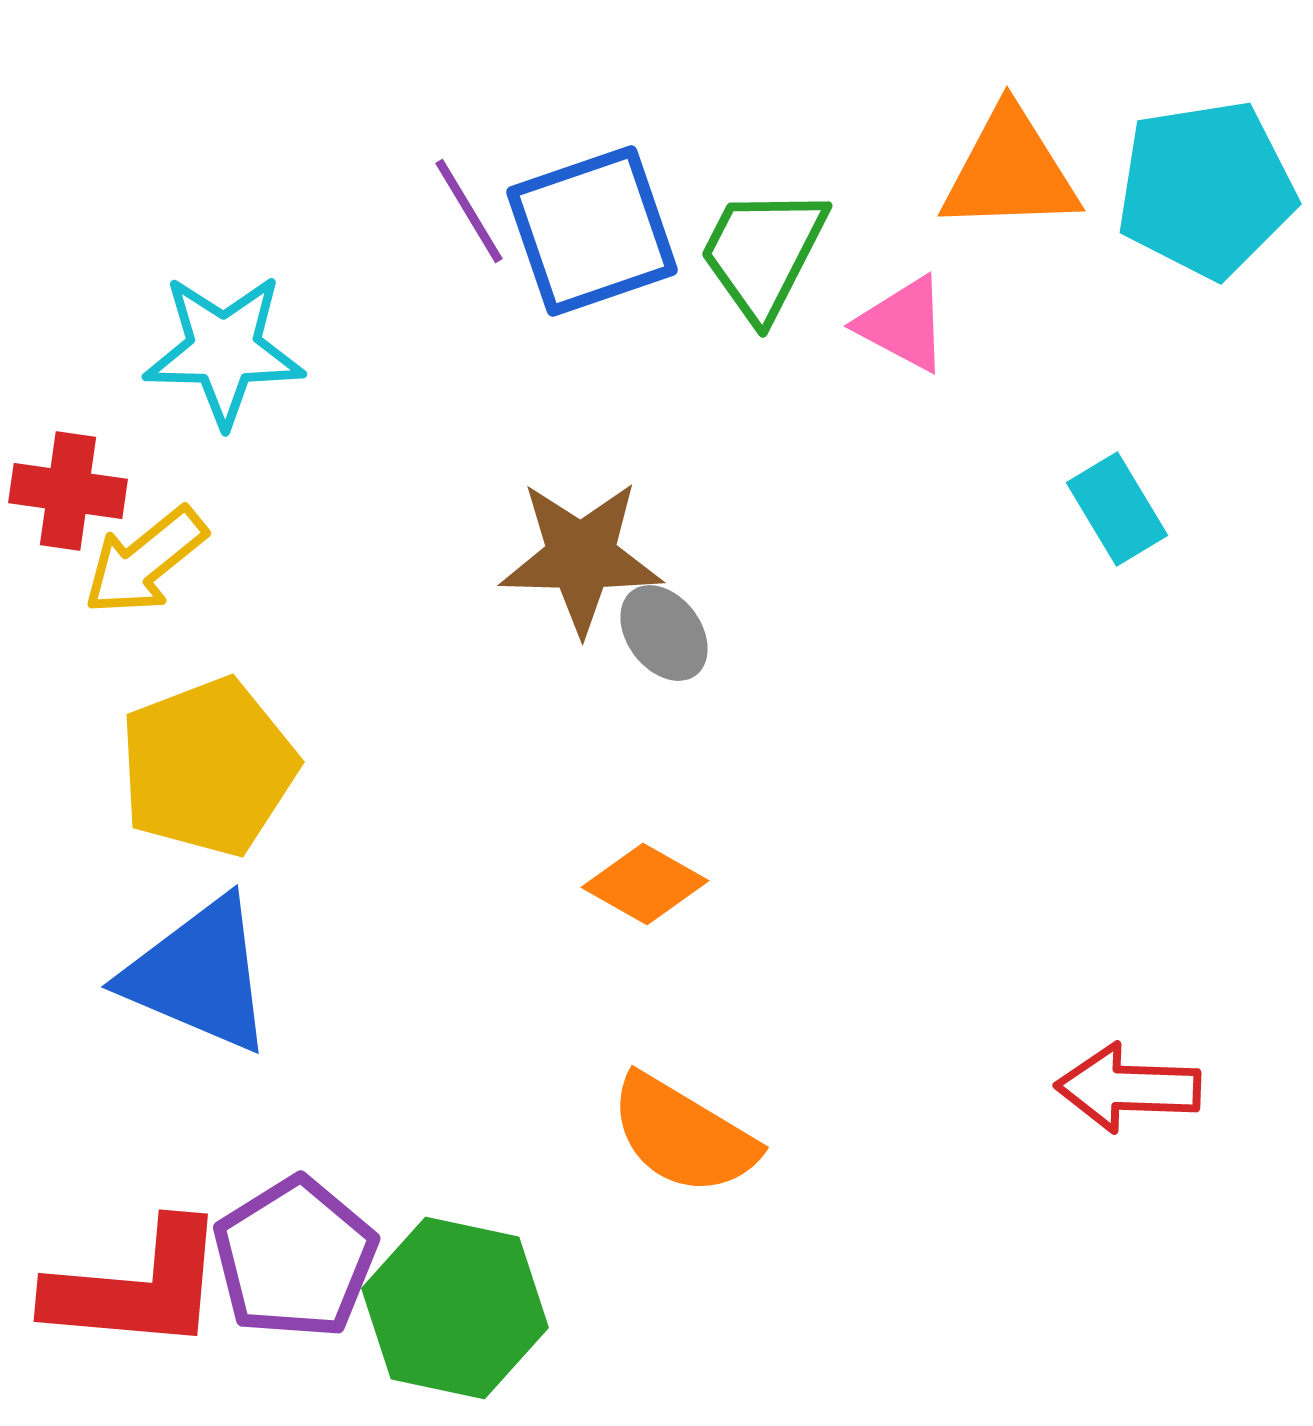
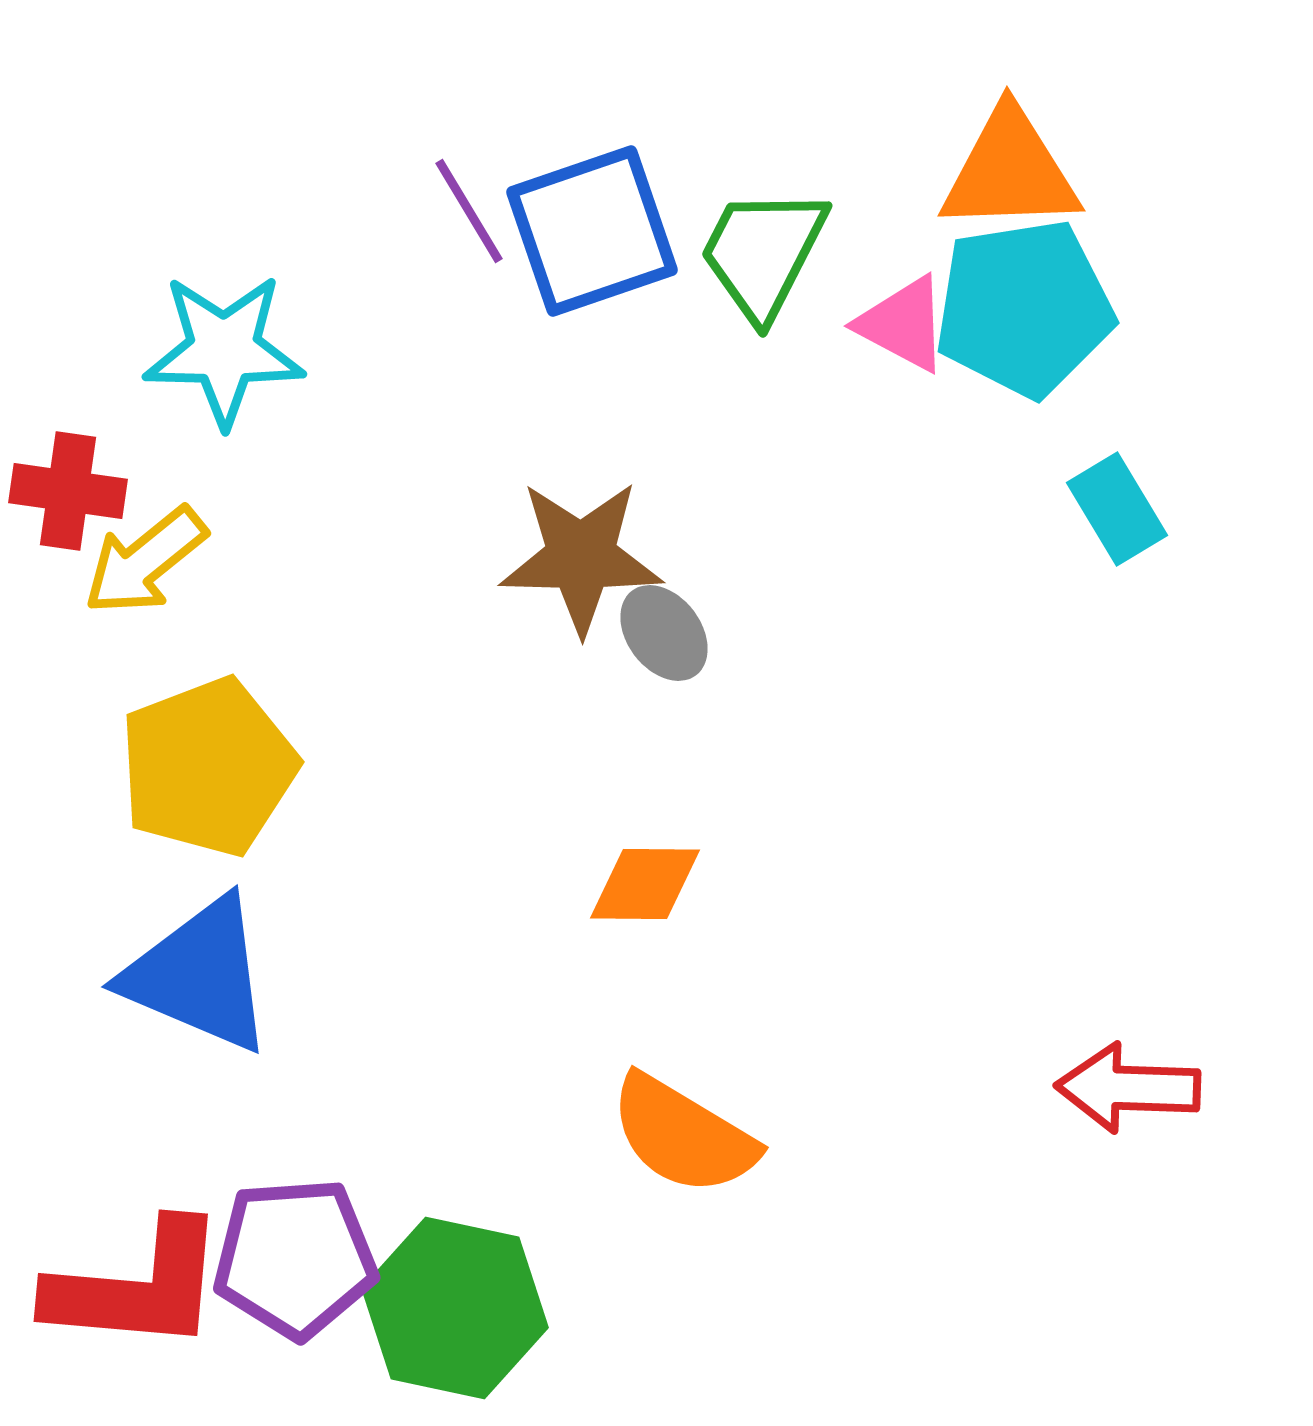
cyan pentagon: moved 182 px left, 119 px down
orange diamond: rotated 29 degrees counterclockwise
purple pentagon: rotated 28 degrees clockwise
